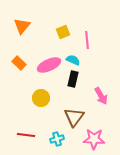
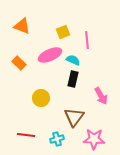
orange triangle: rotated 48 degrees counterclockwise
pink ellipse: moved 1 px right, 10 px up
